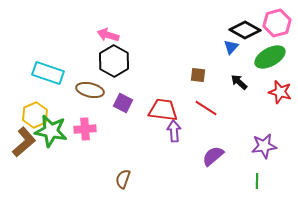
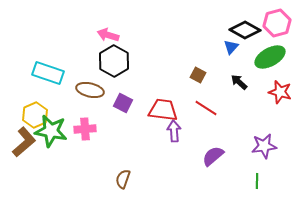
brown square: rotated 21 degrees clockwise
